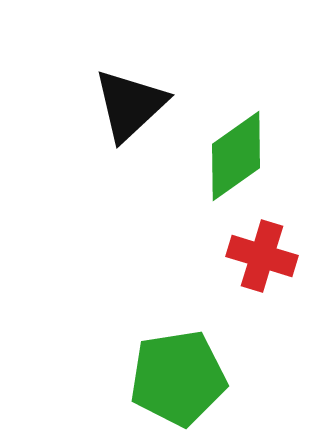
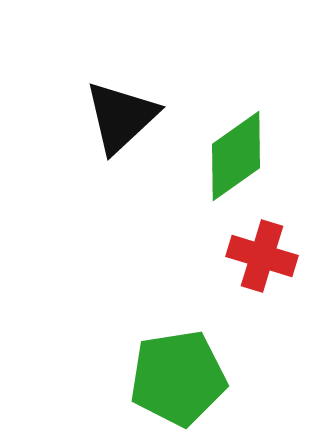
black triangle: moved 9 px left, 12 px down
